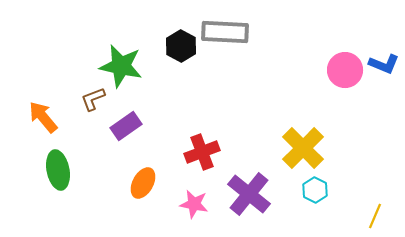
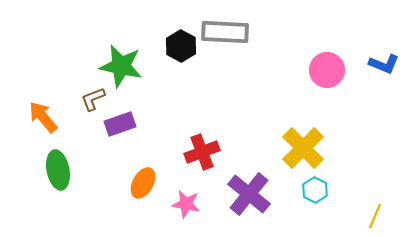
pink circle: moved 18 px left
purple rectangle: moved 6 px left, 2 px up; rotated 16 degrees clockwise
pink star: moved 8 px left
